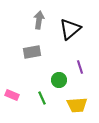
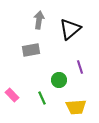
gray rectangle: moved 1 px left, 2 px up
pink rectangle: rotated 24 degrees clockwise
yellow trapezoid: moved 1 px left, 2 px down
